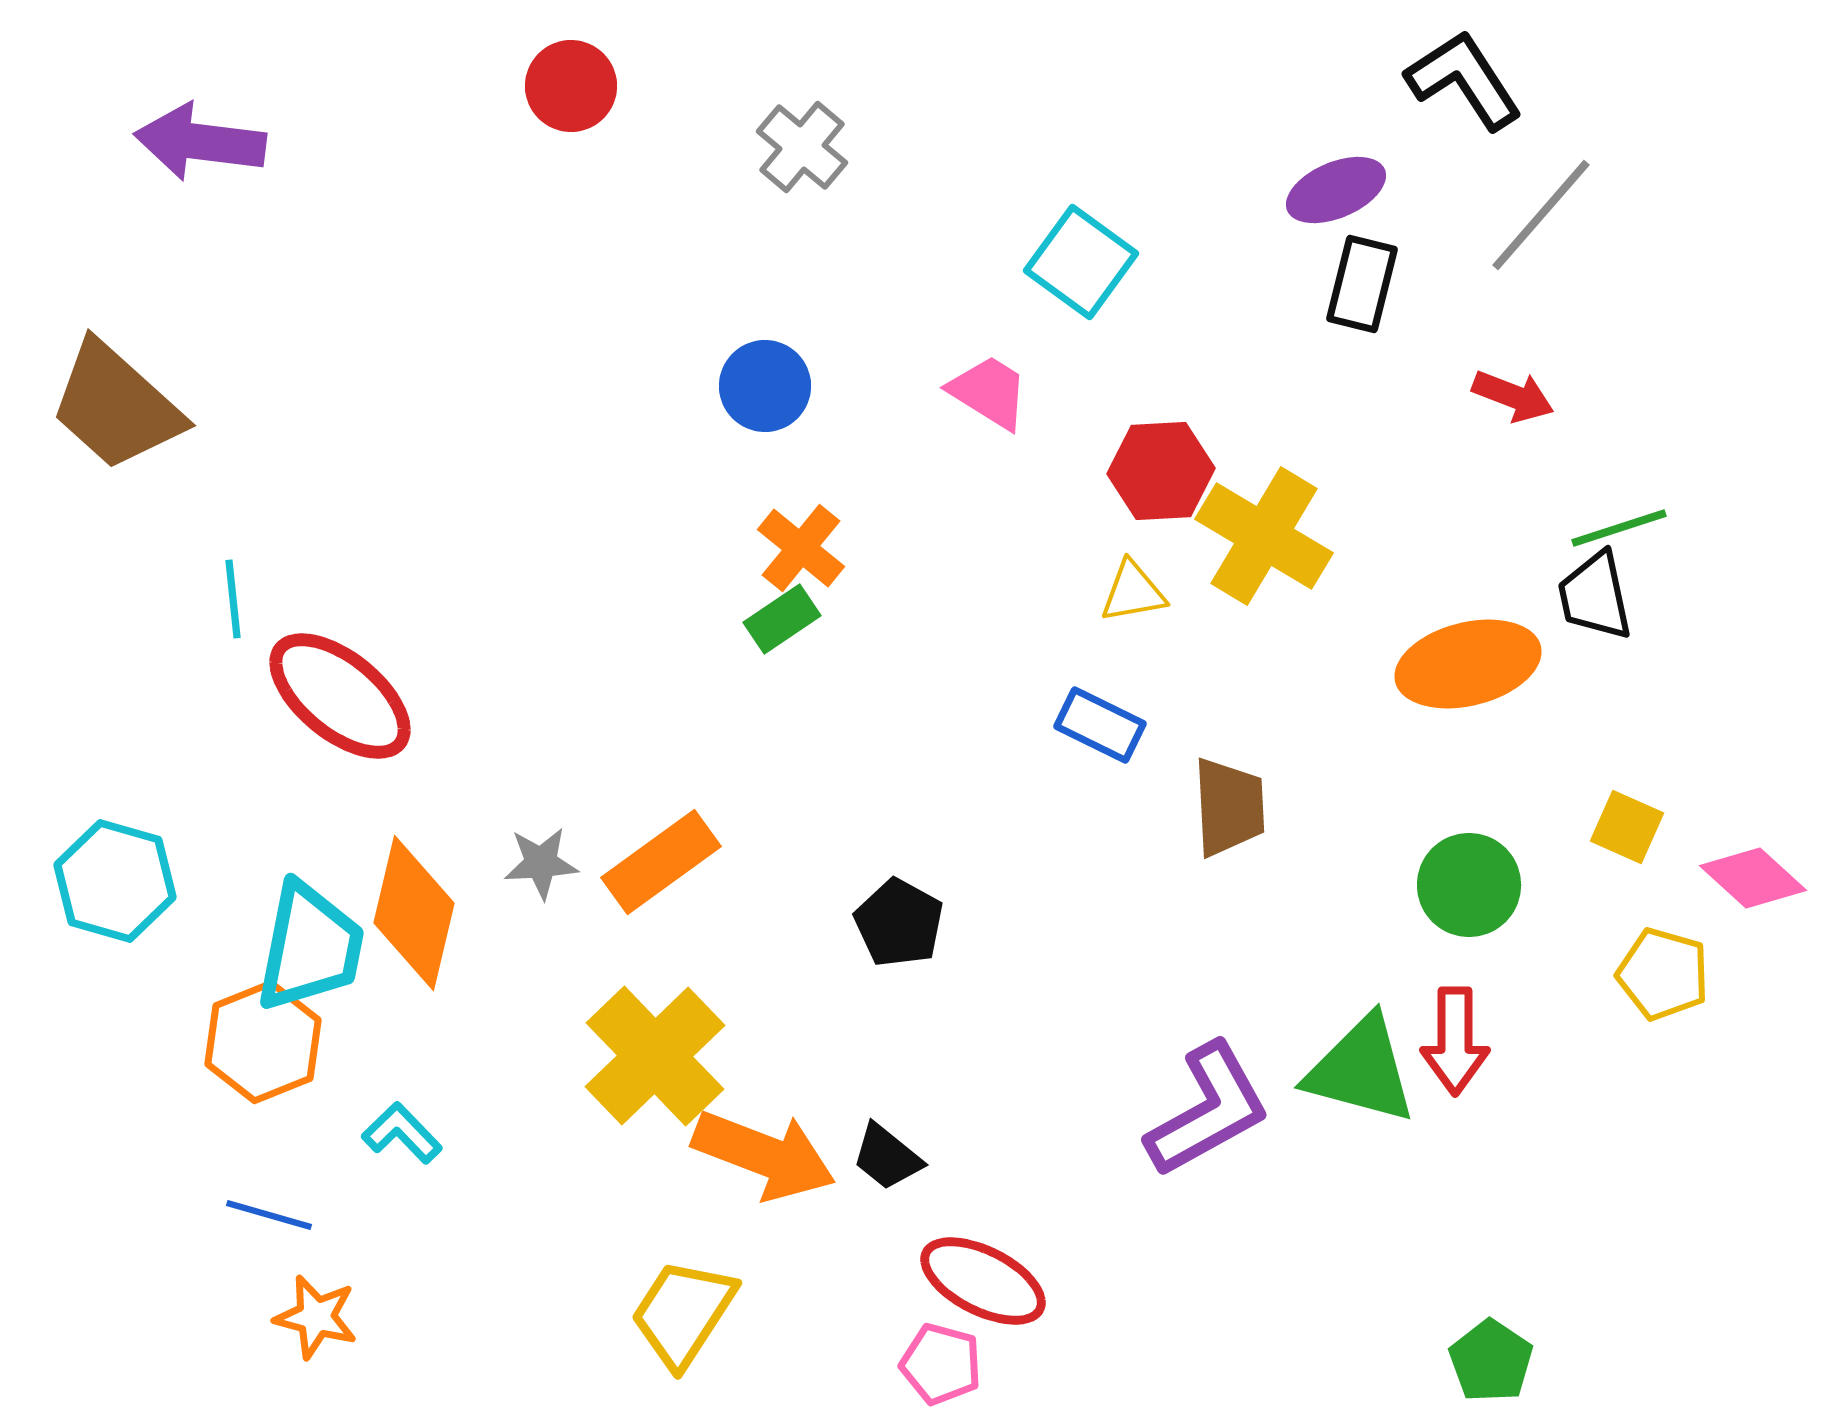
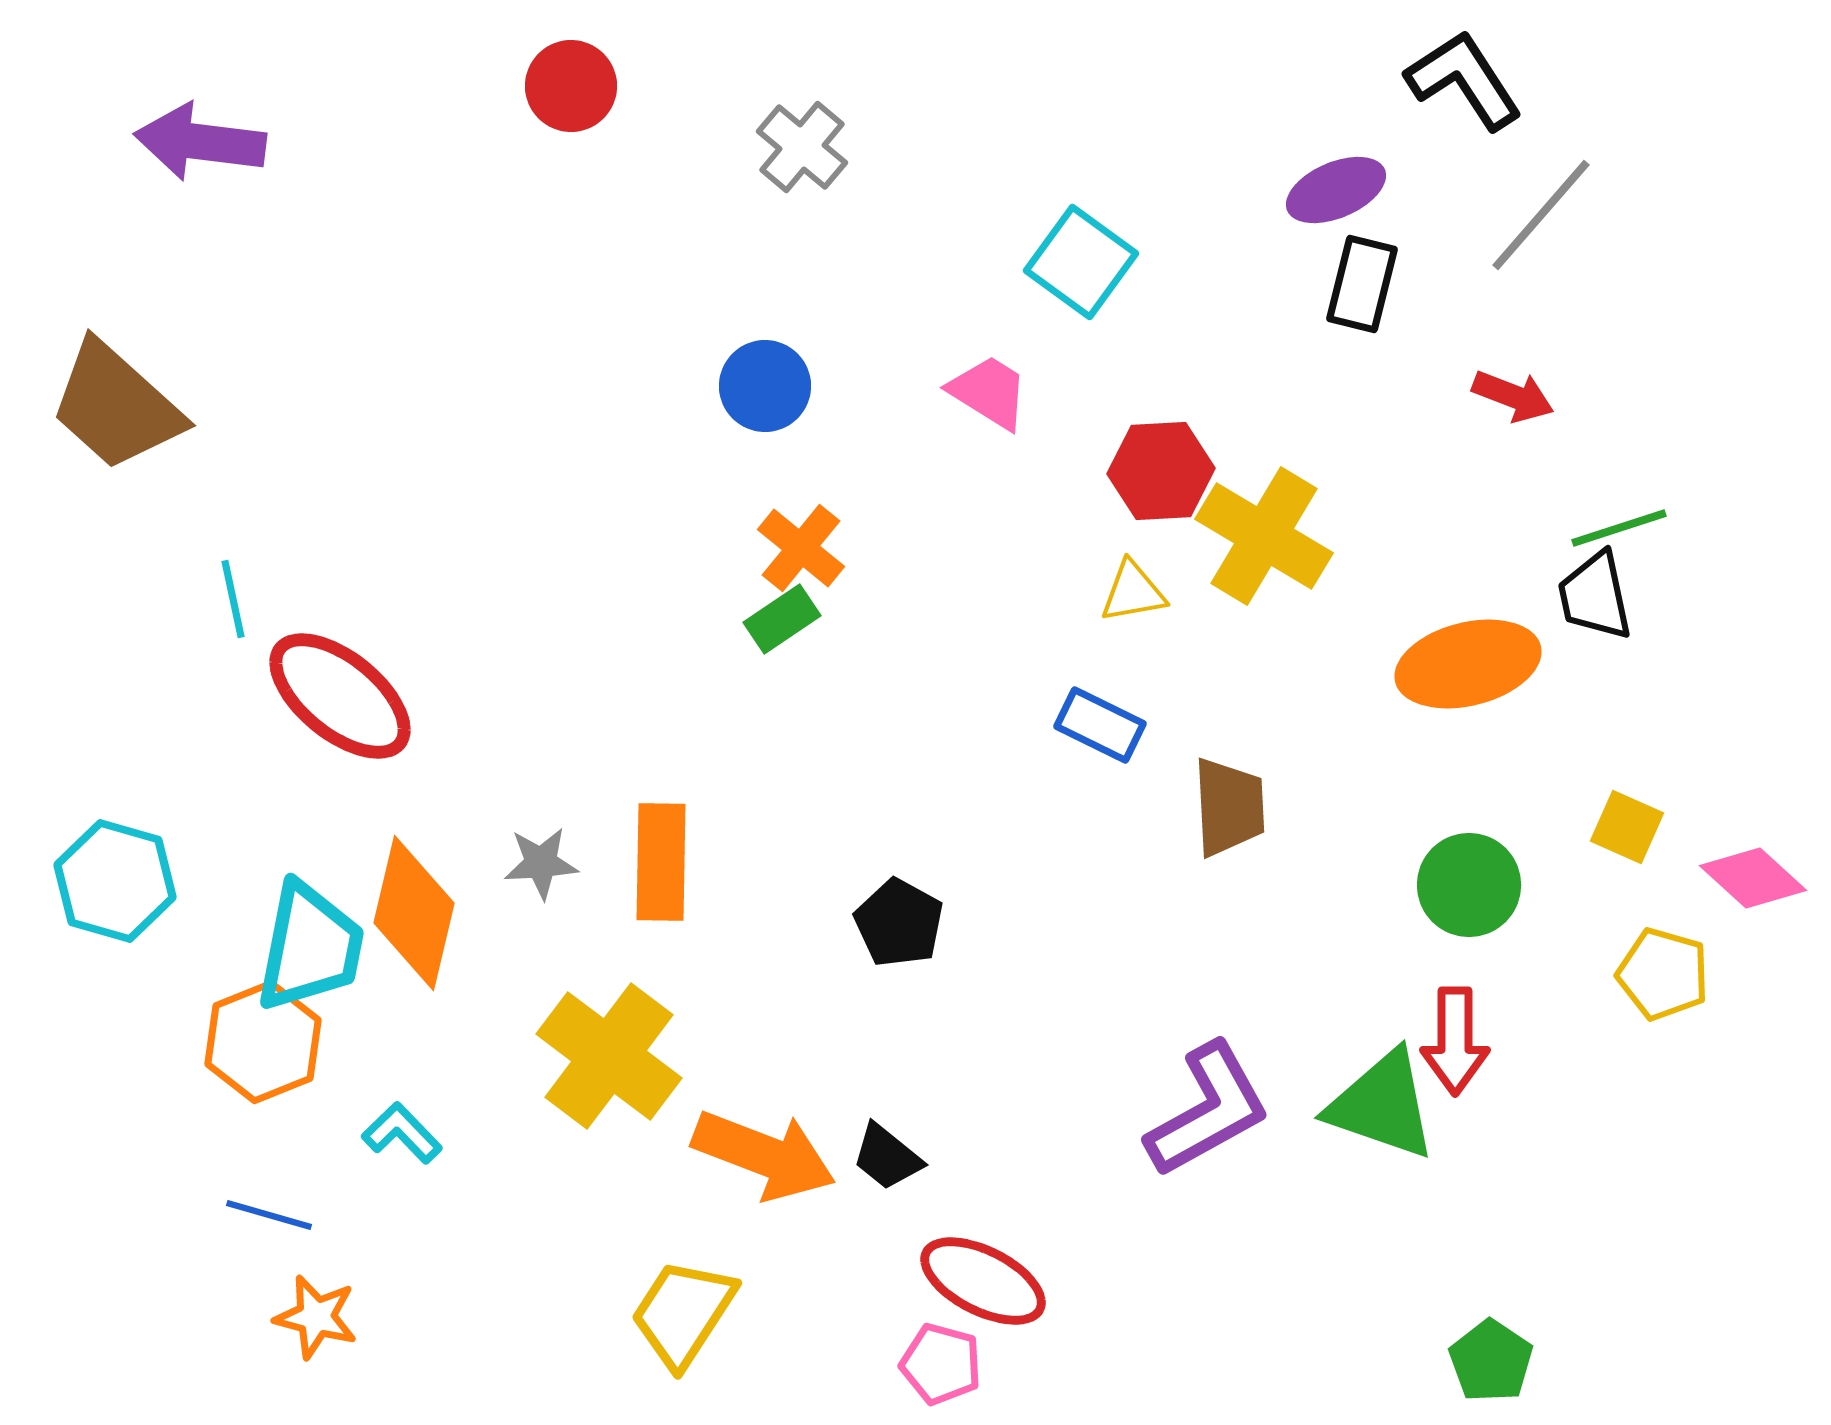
cyan line at (233, 599): rotated 6 degrees counterclockwise
orange rectangle at (661, 862): rotated 53 degrees counterclockwise
yellow cross at (655, 1056): moved 46 px left; rotated 9 degrees counterclockwise
green triangle at (1361, 1070): moved 21 px right, 35 px down; rotated 4 degrees clockwise
